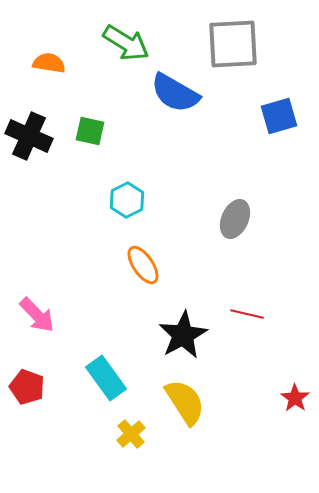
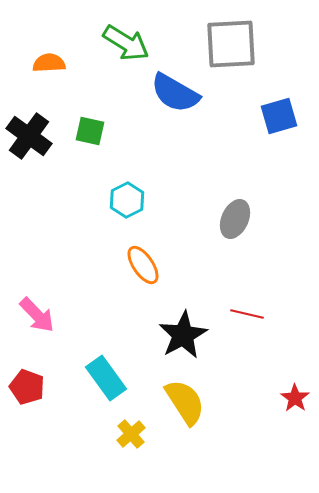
gray square: moved 2 px left
orange semicircle: rotated 12 degrees counterclockwise
black cross: rotated 12 degrees clockwise
